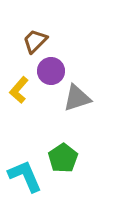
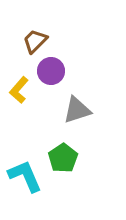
gray triangle: moved 12 px down
